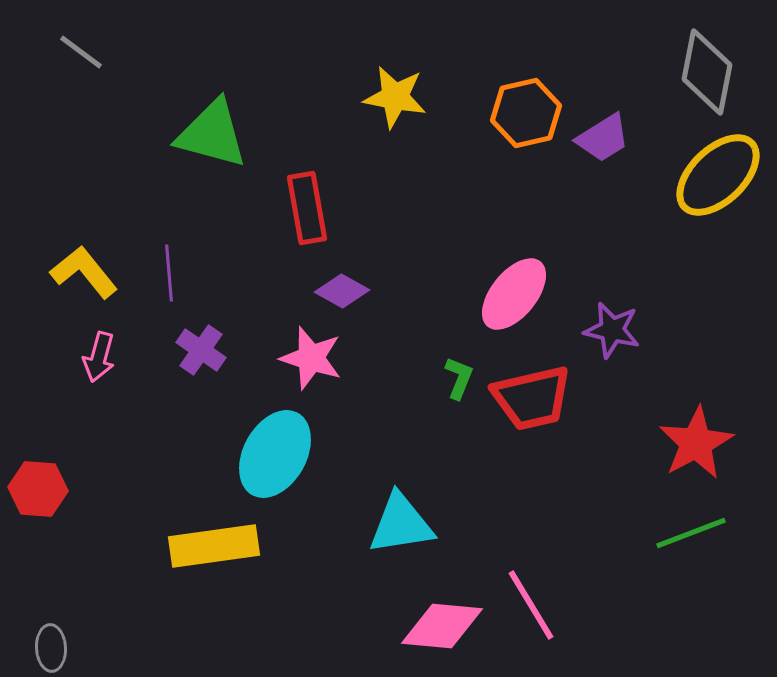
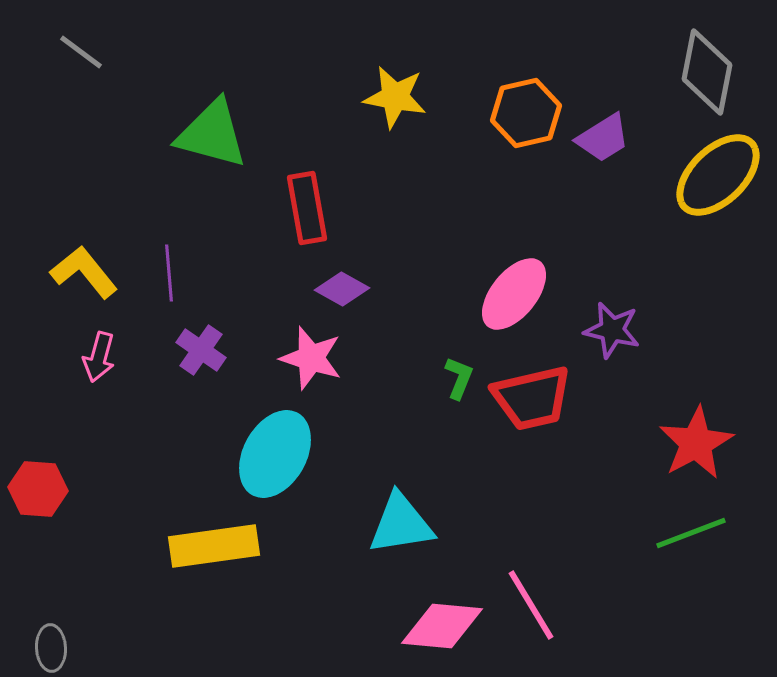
purple diamond: moved 2 px up
